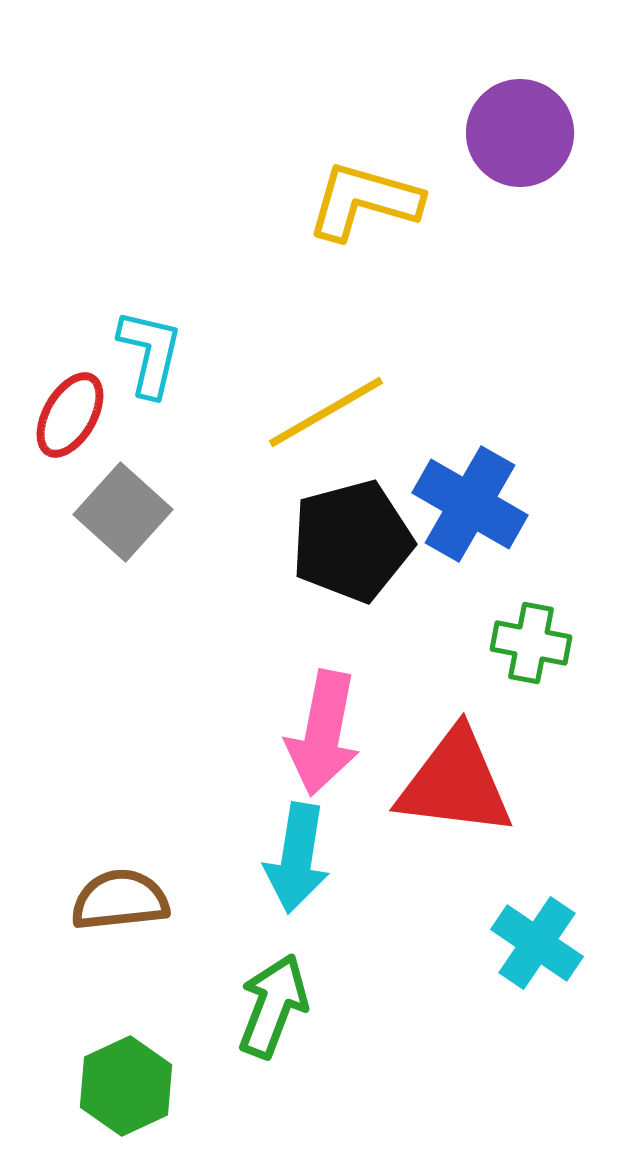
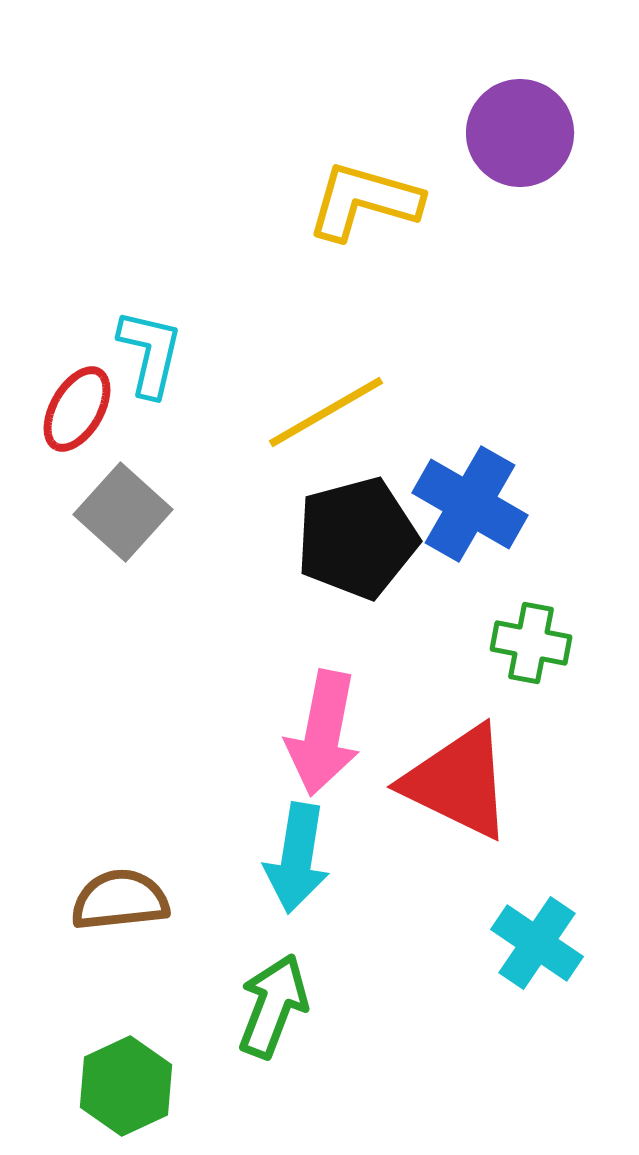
red ellipse: moved 7 px right, 6 px up
black pentagon: moved 5 px right, 3 px up
red triangle: moved 3 px right, 1 px up; rotated 19 degrees clockwise
